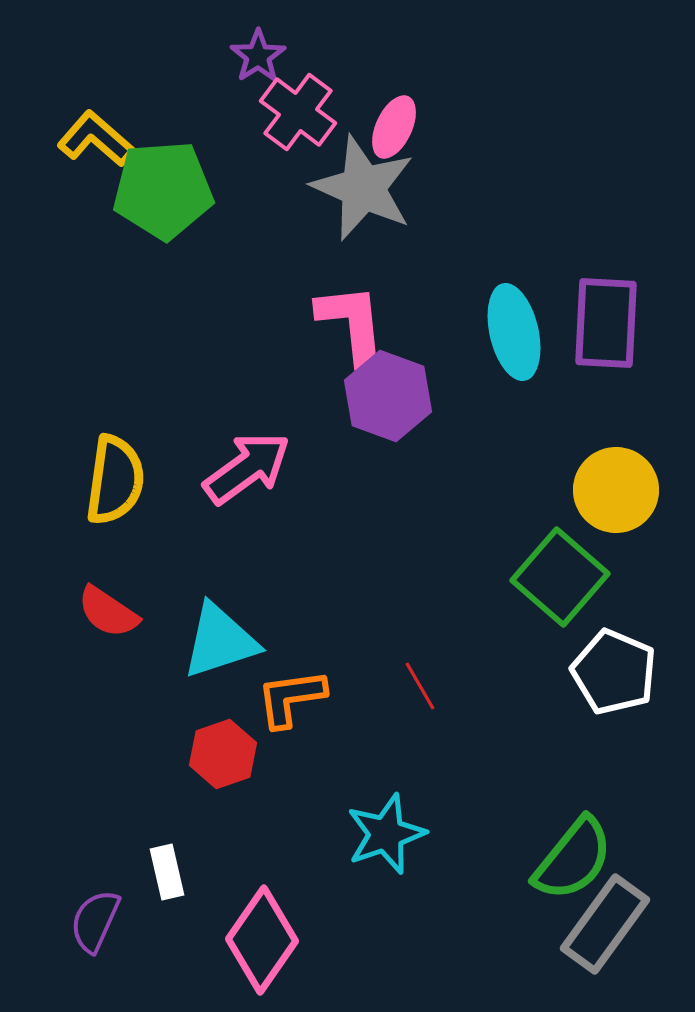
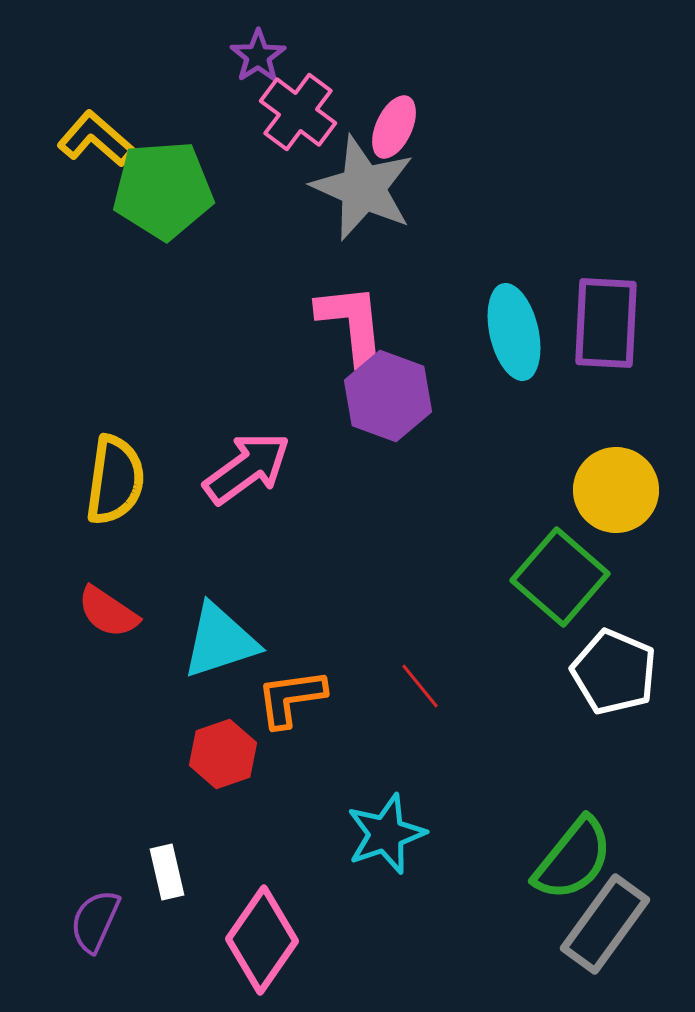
red line: rotated 9 degrees counterclockwise
